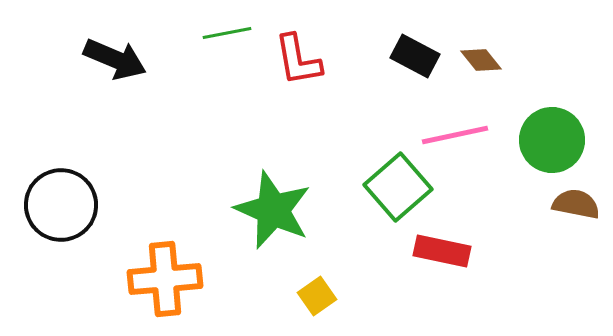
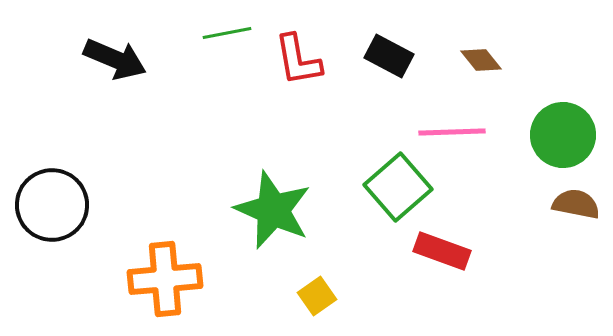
black rectangle: moved 26 px left
pink line: moved 3 px left, 3 px up; rotated 10 degrees clockwise
green circle: moved 11 px right, 5 px up
black circle: moved 9 px left
red rectangle: rotated 8 degrees clockwise
